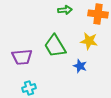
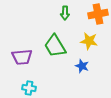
green arrow: moved 3 px down; rotated 96 degrees clockwise
orange cross: rotated 18 degrees counterclockwise
blue star: moved 2 px right
cyan cross: rotated 24 degrees clockwise
